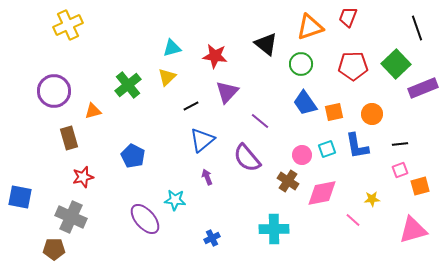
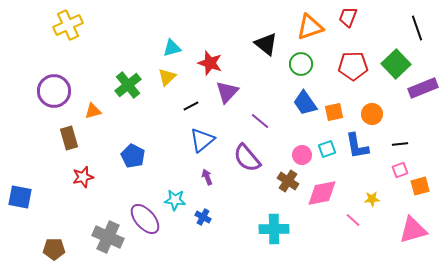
red star at (215, 56): moved 5 px left, 7 px down; rotated 10 degrees clockwise
gray cross at (71, 217): moved 37 px right, 20 px down
blue cross at (212, 238): moved 9 px left, 21 px up; rotated 35 degrees counterclockwise
